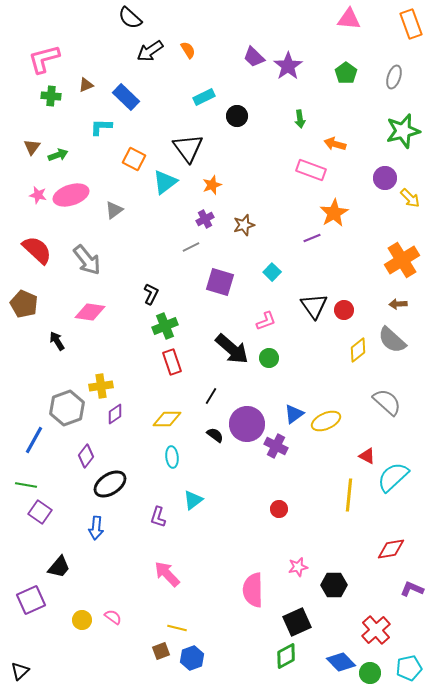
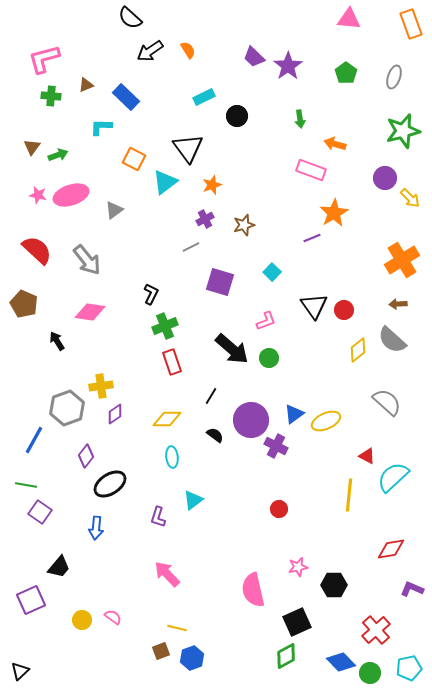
purple circle at (247, 424): moved 4 px right, 4 px up
pink semicircle at (253, 590): rotated 12 degrees counterclockwise
